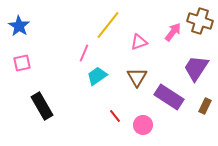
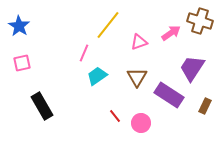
pink arrow: moved 2 px left, 1 px down; rotated 18 degrees clockwise
purple trapezoid: moved 4 px left
purple rectangle: moved 2 px up
pink circle: moved 2 px left, 2 px up
